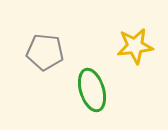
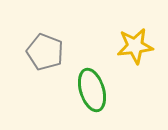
gray pentagon: rotated 15 degrees clockwise
